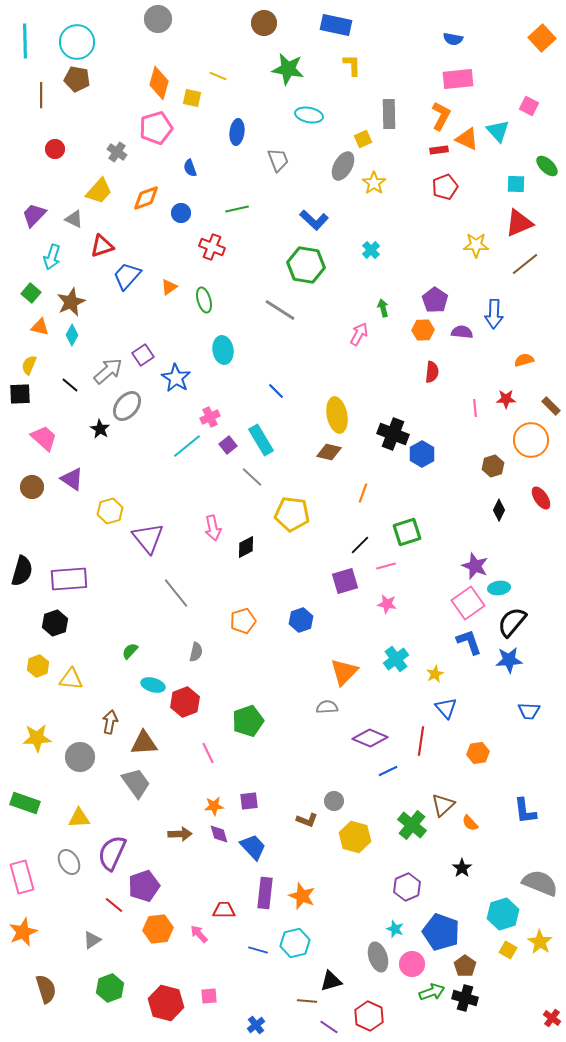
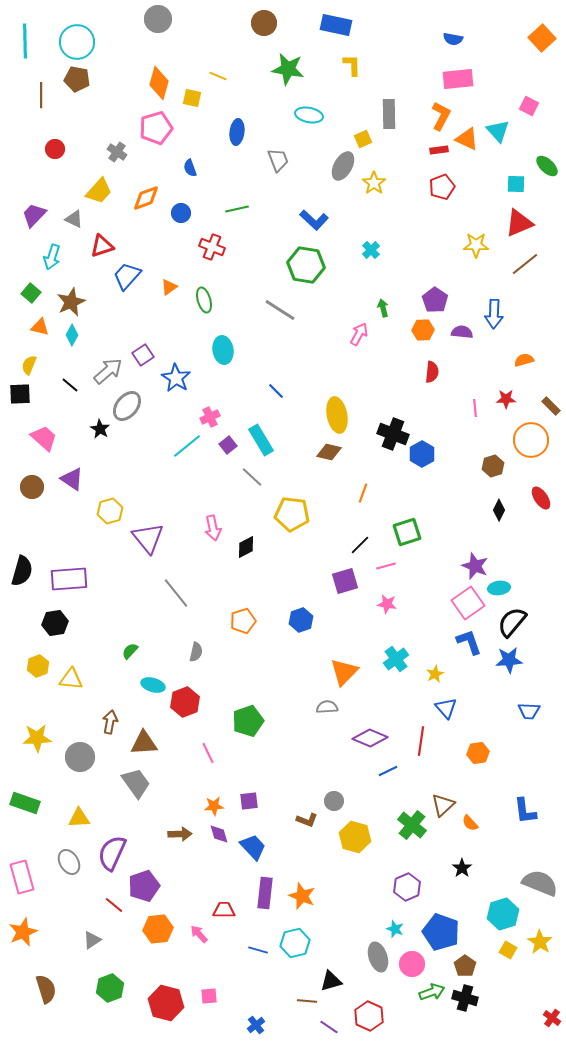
red pentagon at (445, 187): moved 3 px left
black hexagon at (55, 623): rotated 10 degrees clockwise
